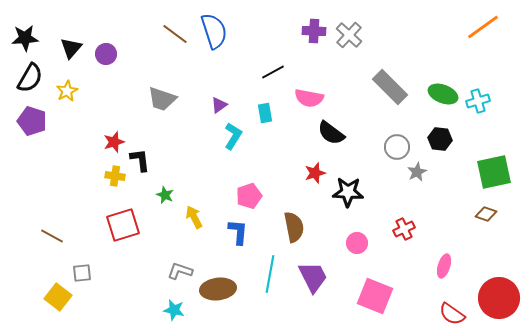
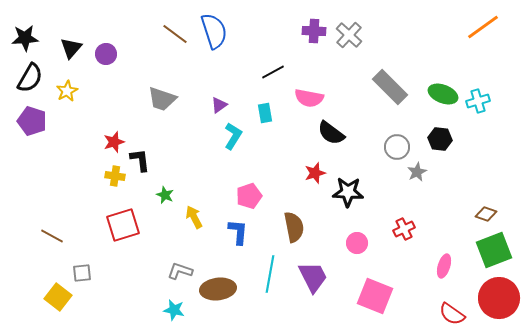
green square at (494, 172): moved 78 px down; rotated 9 degrees counterclockwise
